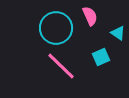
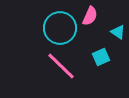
pink semicircle: rotated 48 degrees clockwise
cyan circle: moved 4 px right
cyan triangle: moved 1 px up
